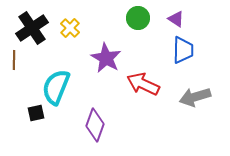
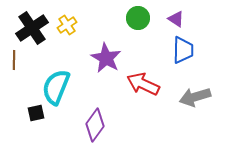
yellow cross: moved 3 px left, 3 px up; rotated 12 degrees clockwise
purple diamond: rotated 16 degrees clockwise
